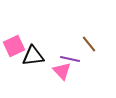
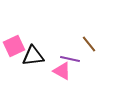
pink triangle: rotated 18 degrees counterclockwise
